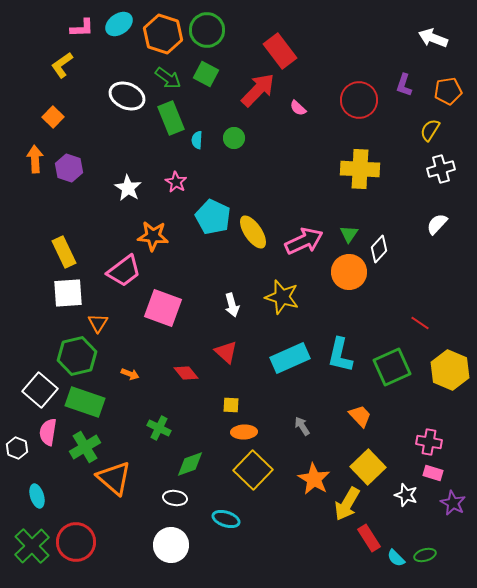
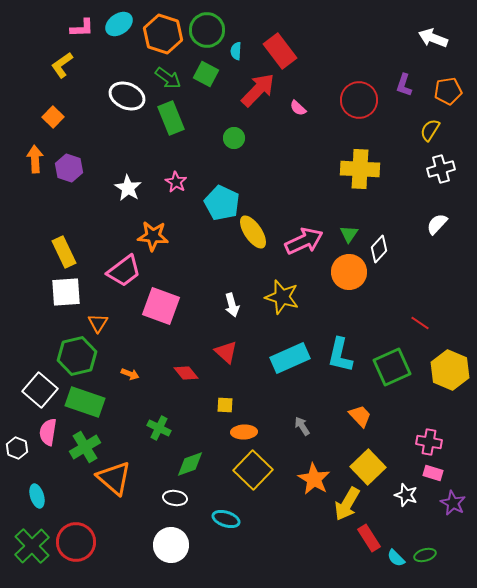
cyan semicircle at (197, 140): moved 39 px right, 89 px up
cyan pentagon at (213, 217): moved 9 px right, 14 px up
white square at (68, 293): moved 2 px left, 1 px up
pink square at (163, 308): moved 2 px left, 2 px up
yellow square at (231, 405): moved 6 px left
